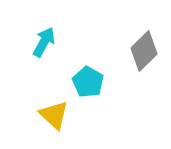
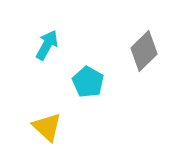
cyan arrow: moved 3 px right, 3 px down
yellow triangle: moved 7 px left, 12 px down
